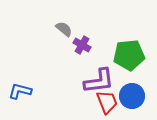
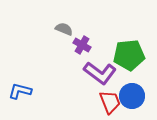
gray semicircle: rotated 18 degrees counterclockwise
purple L-shape: moved 1 px right, 8 px up; rotated 44 degrees clockwise
red trapezoid: moved 3 px right
